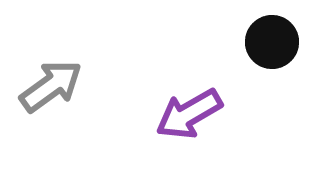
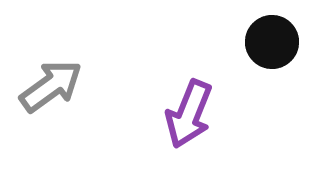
purple arrow: rotated 38 degrees counterclockwise
